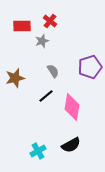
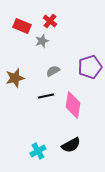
red rectangle: rotated 24 degrees clockwise
gray semicircle: rotated 88 degrees counterclockwise
black line: rotated 28 degrees clockwise
pink diamond: moved 1 px right, 2 px up
